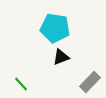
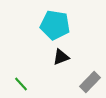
cyan pentagon: moved 3 px up
